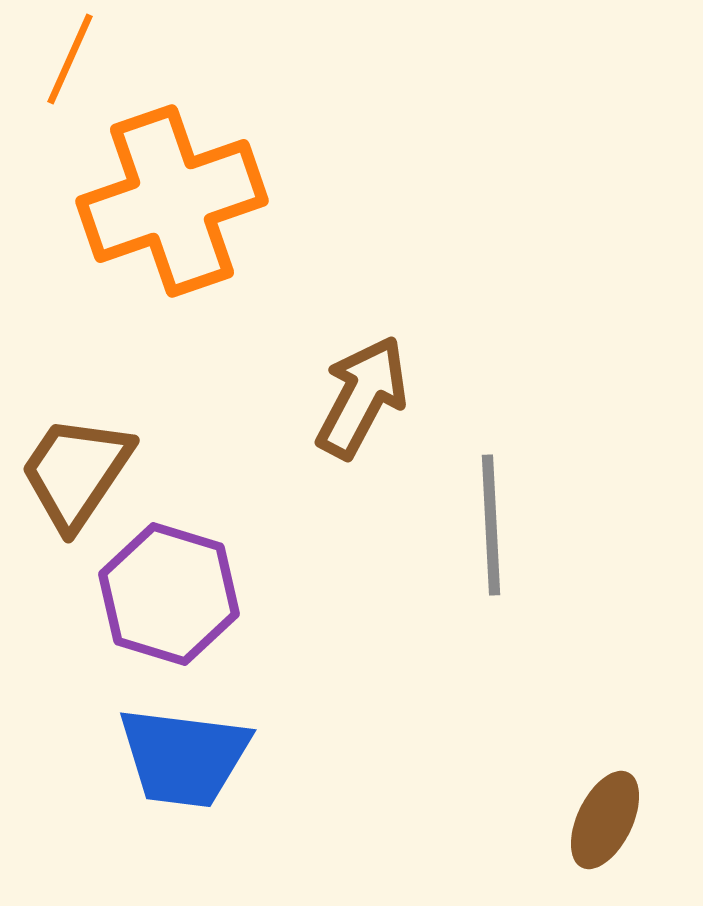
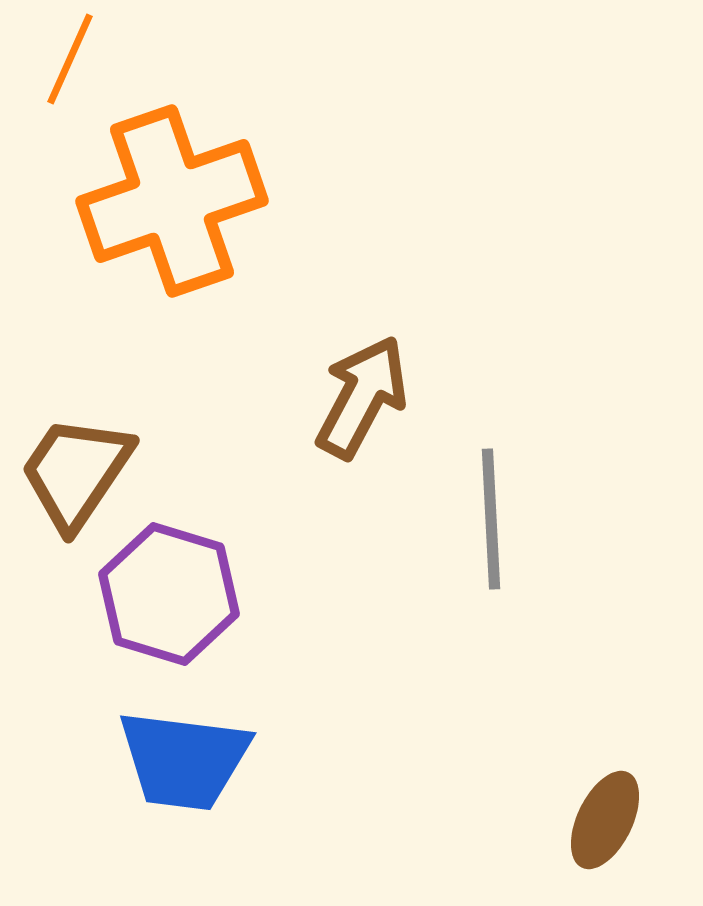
gray line: moved 6 px up
blue trapezoid: moved 3 px down
